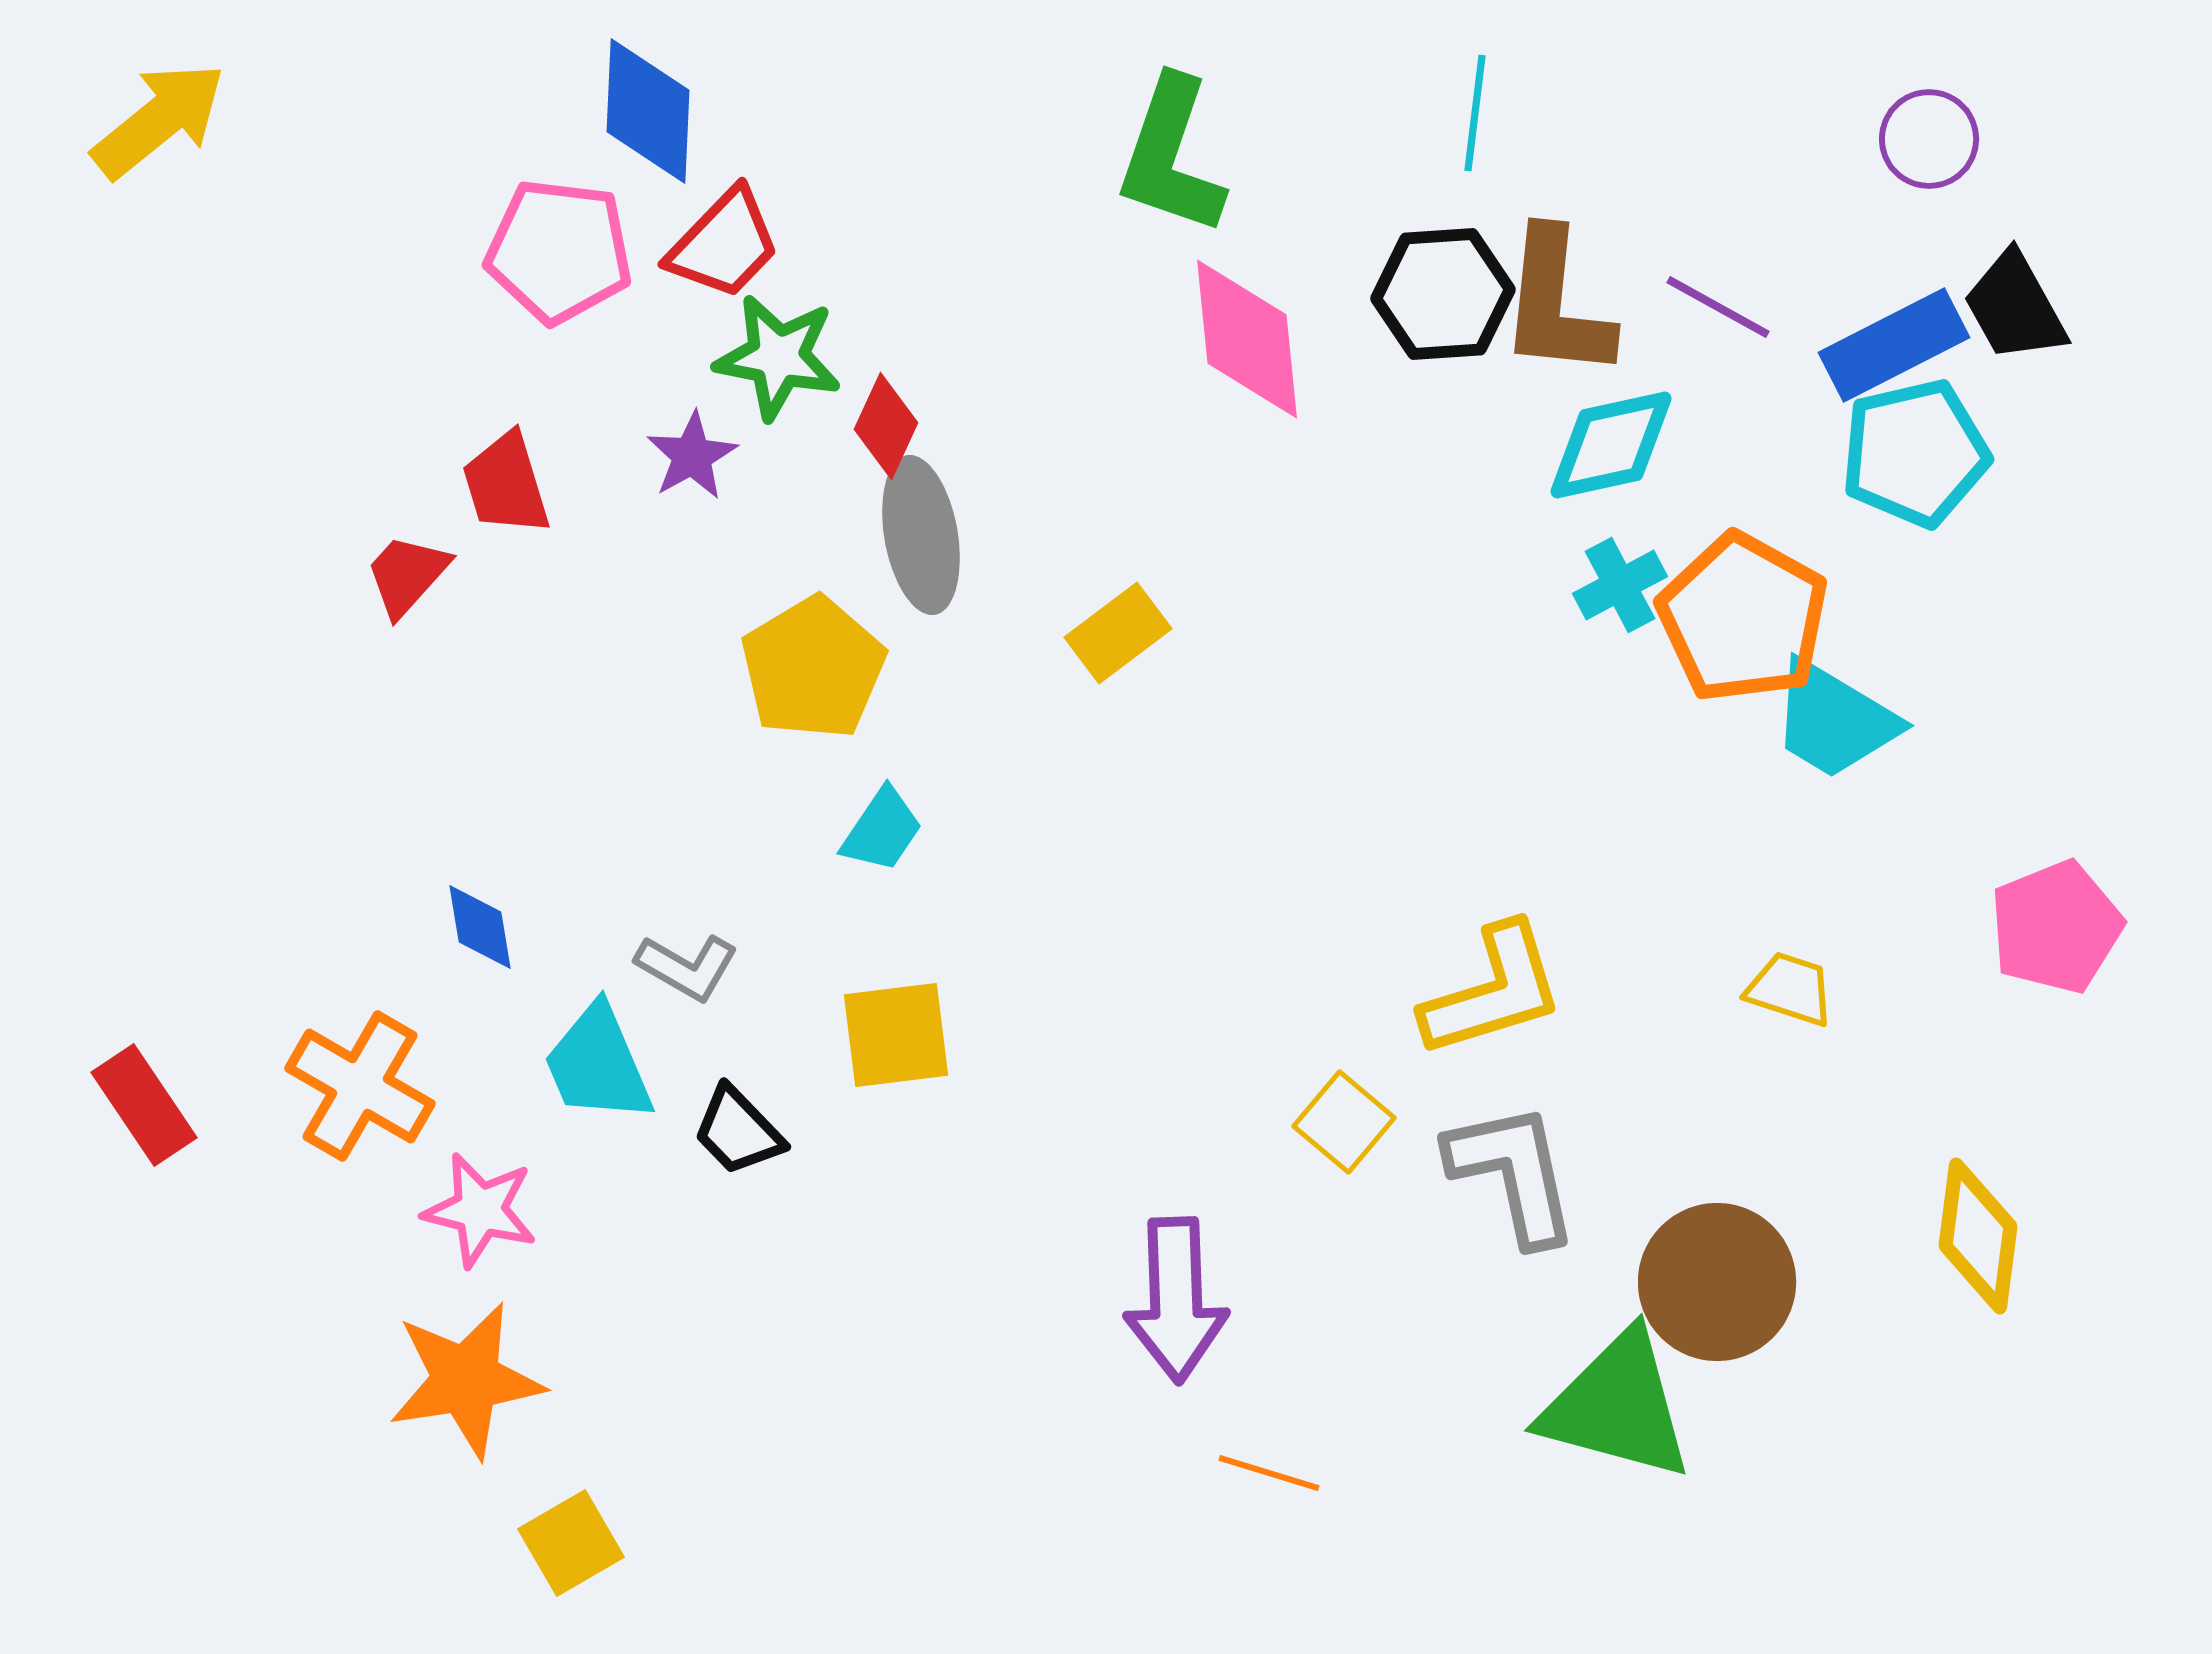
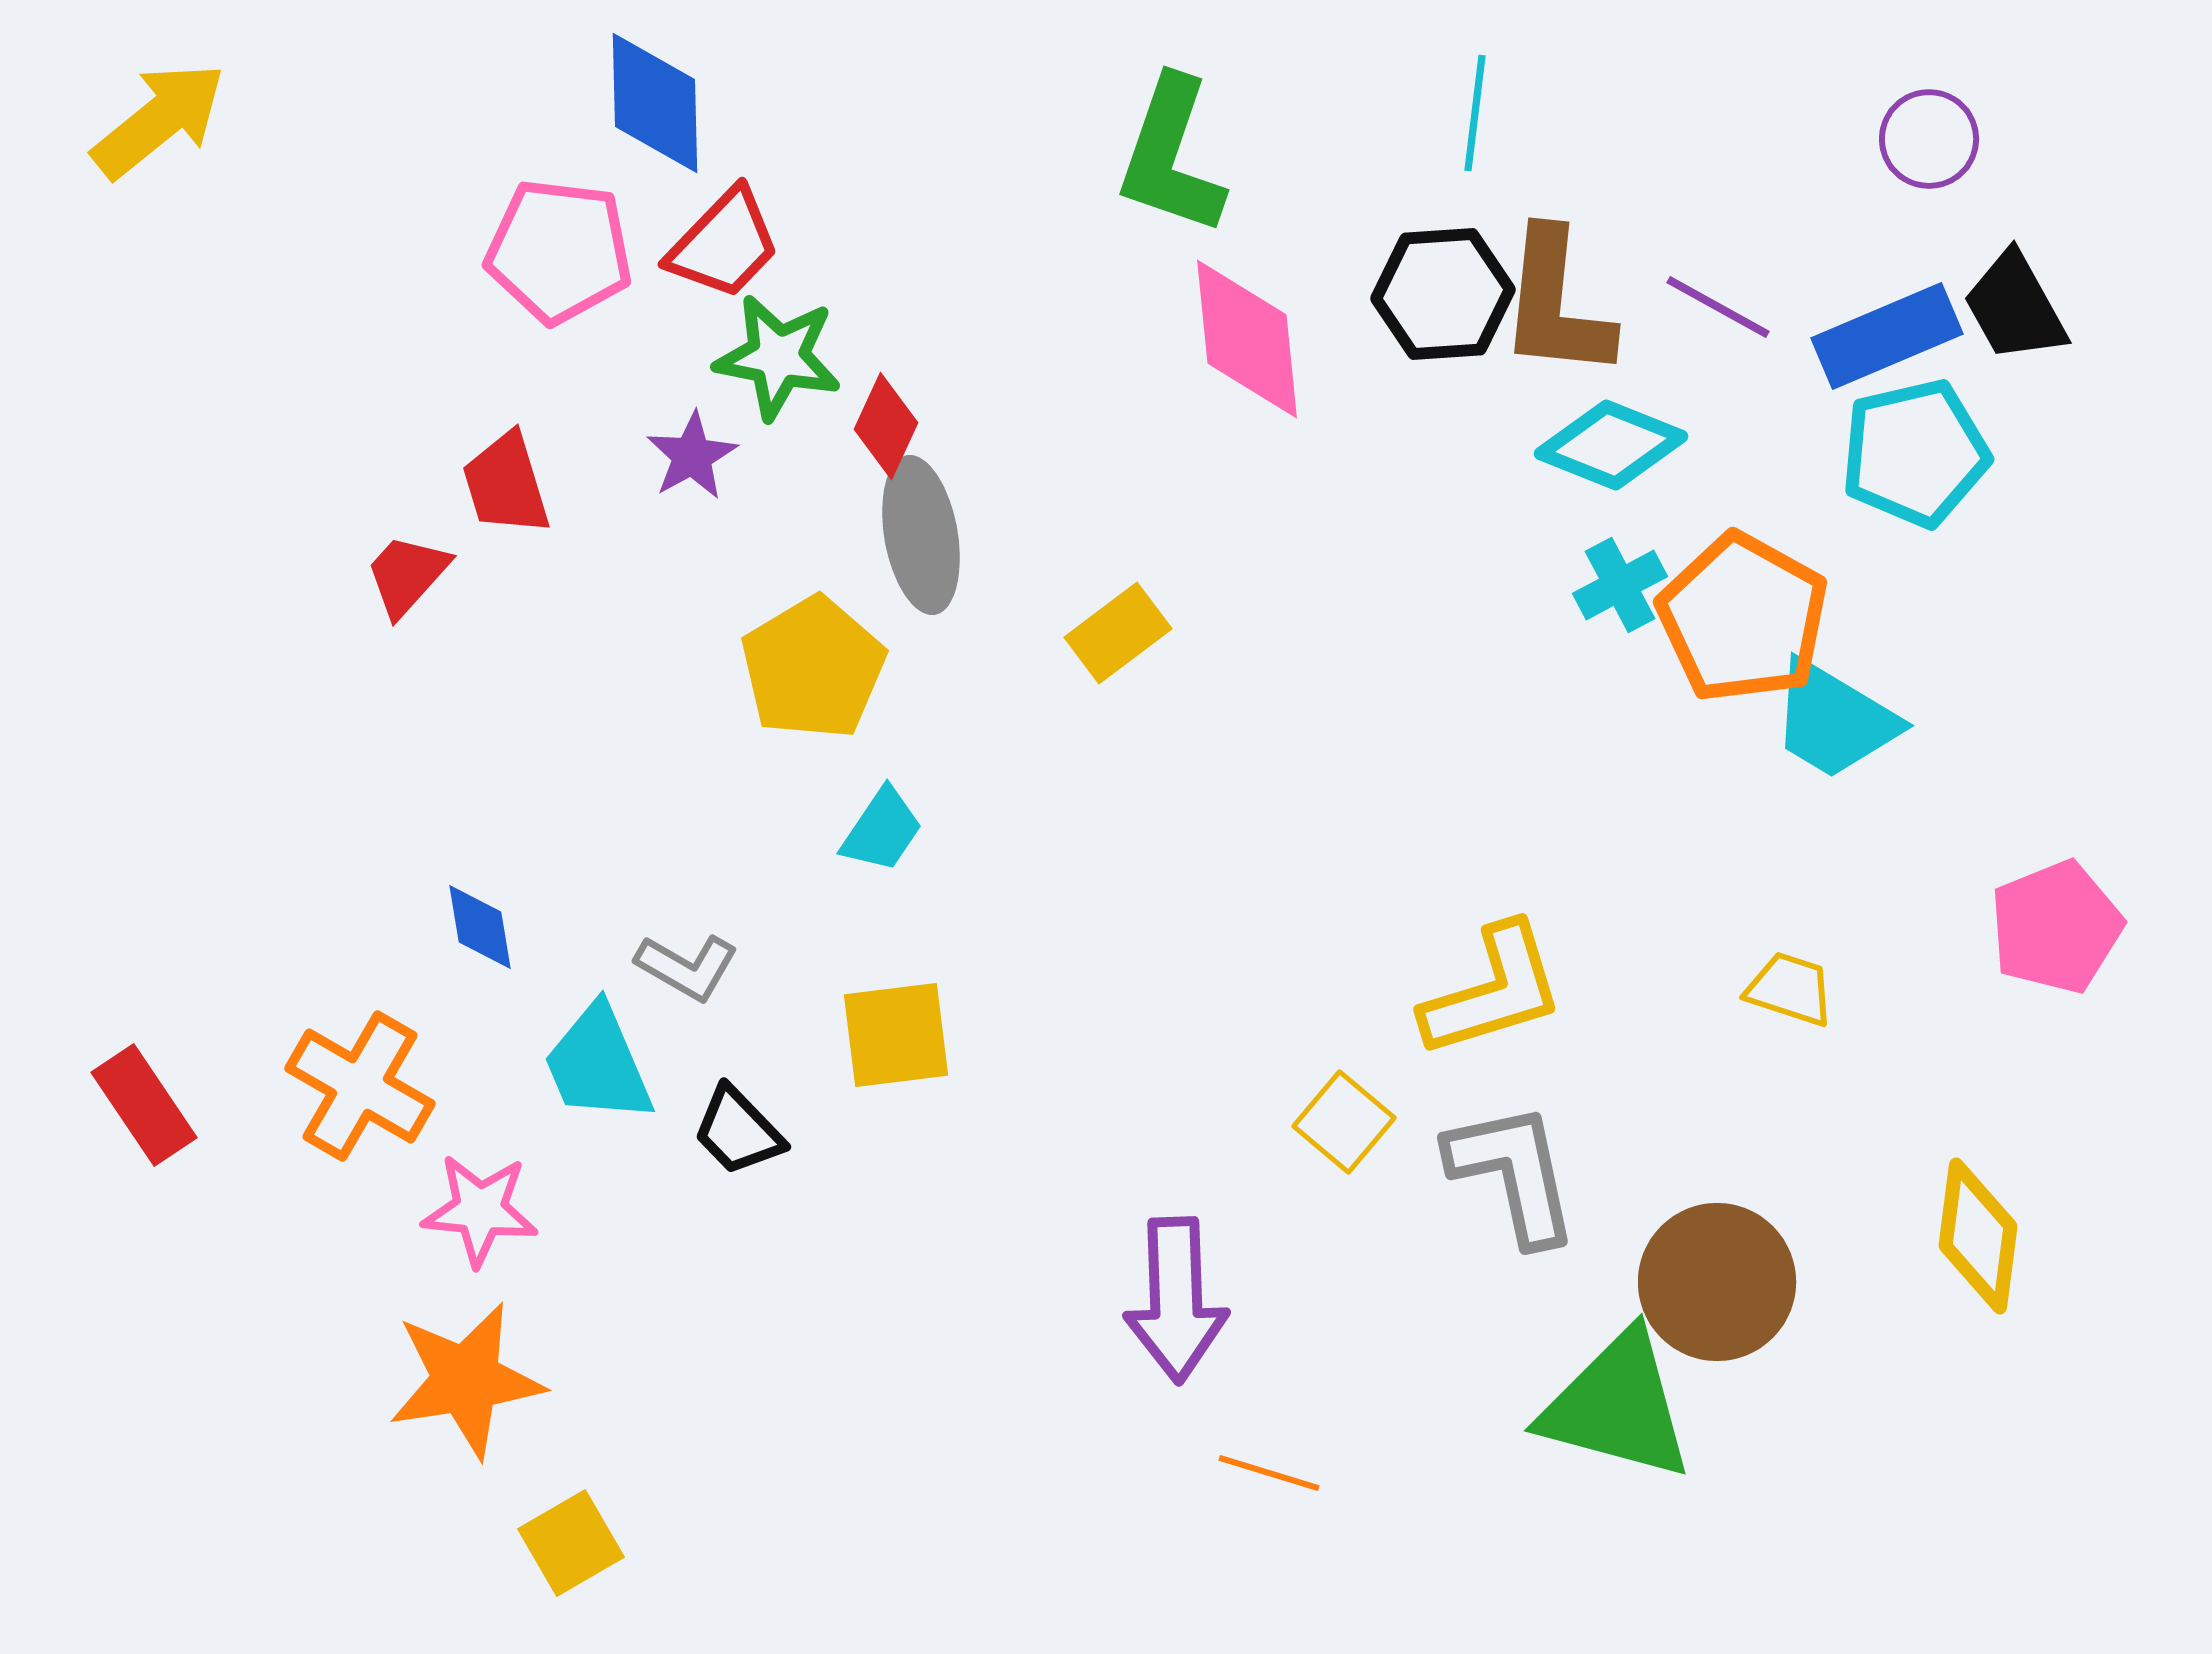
blue diamond at (648, 111): moved 7 px right, 8 px up; rotated 4 degrees counterclockwise
blue rectangle at (1894, 345): moved 7 px left, 9 px up; rotated 4 degrees clockwise
cyan diamond at (1611, 445): rotated 34 degrees clockwise
pink star at (480, 1210): rotated 8 degrees counterclockwise
